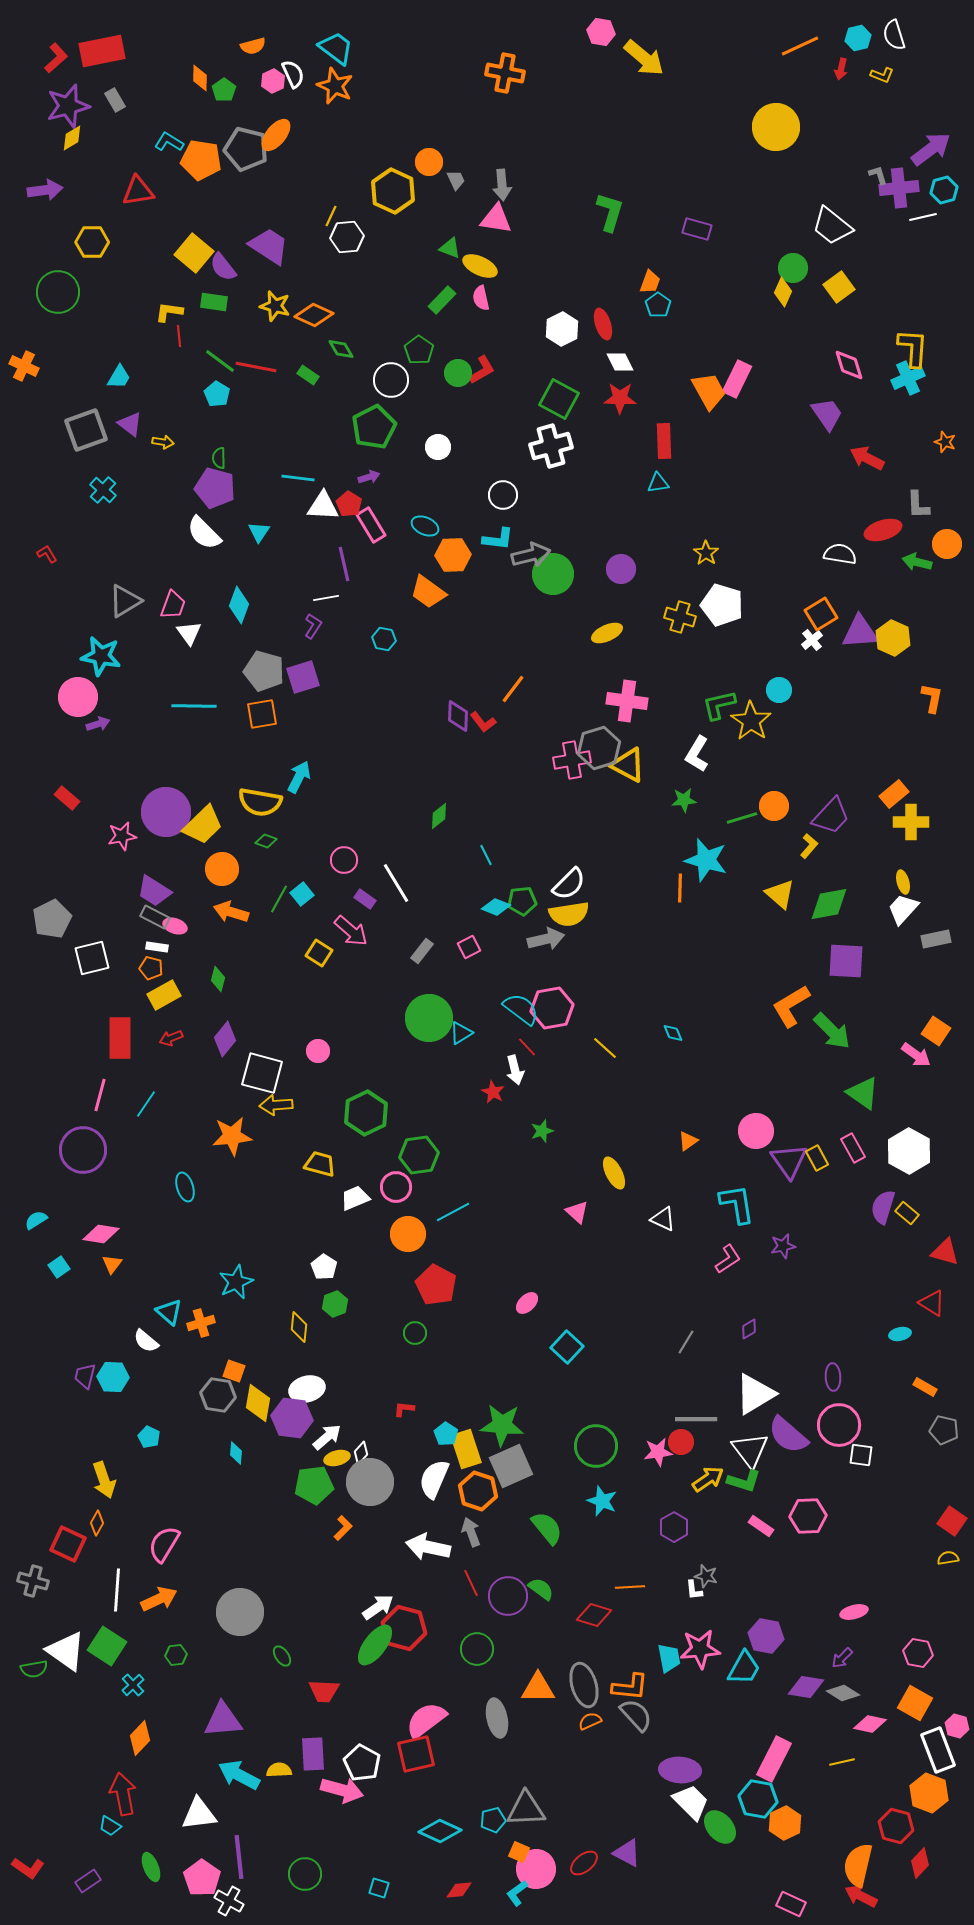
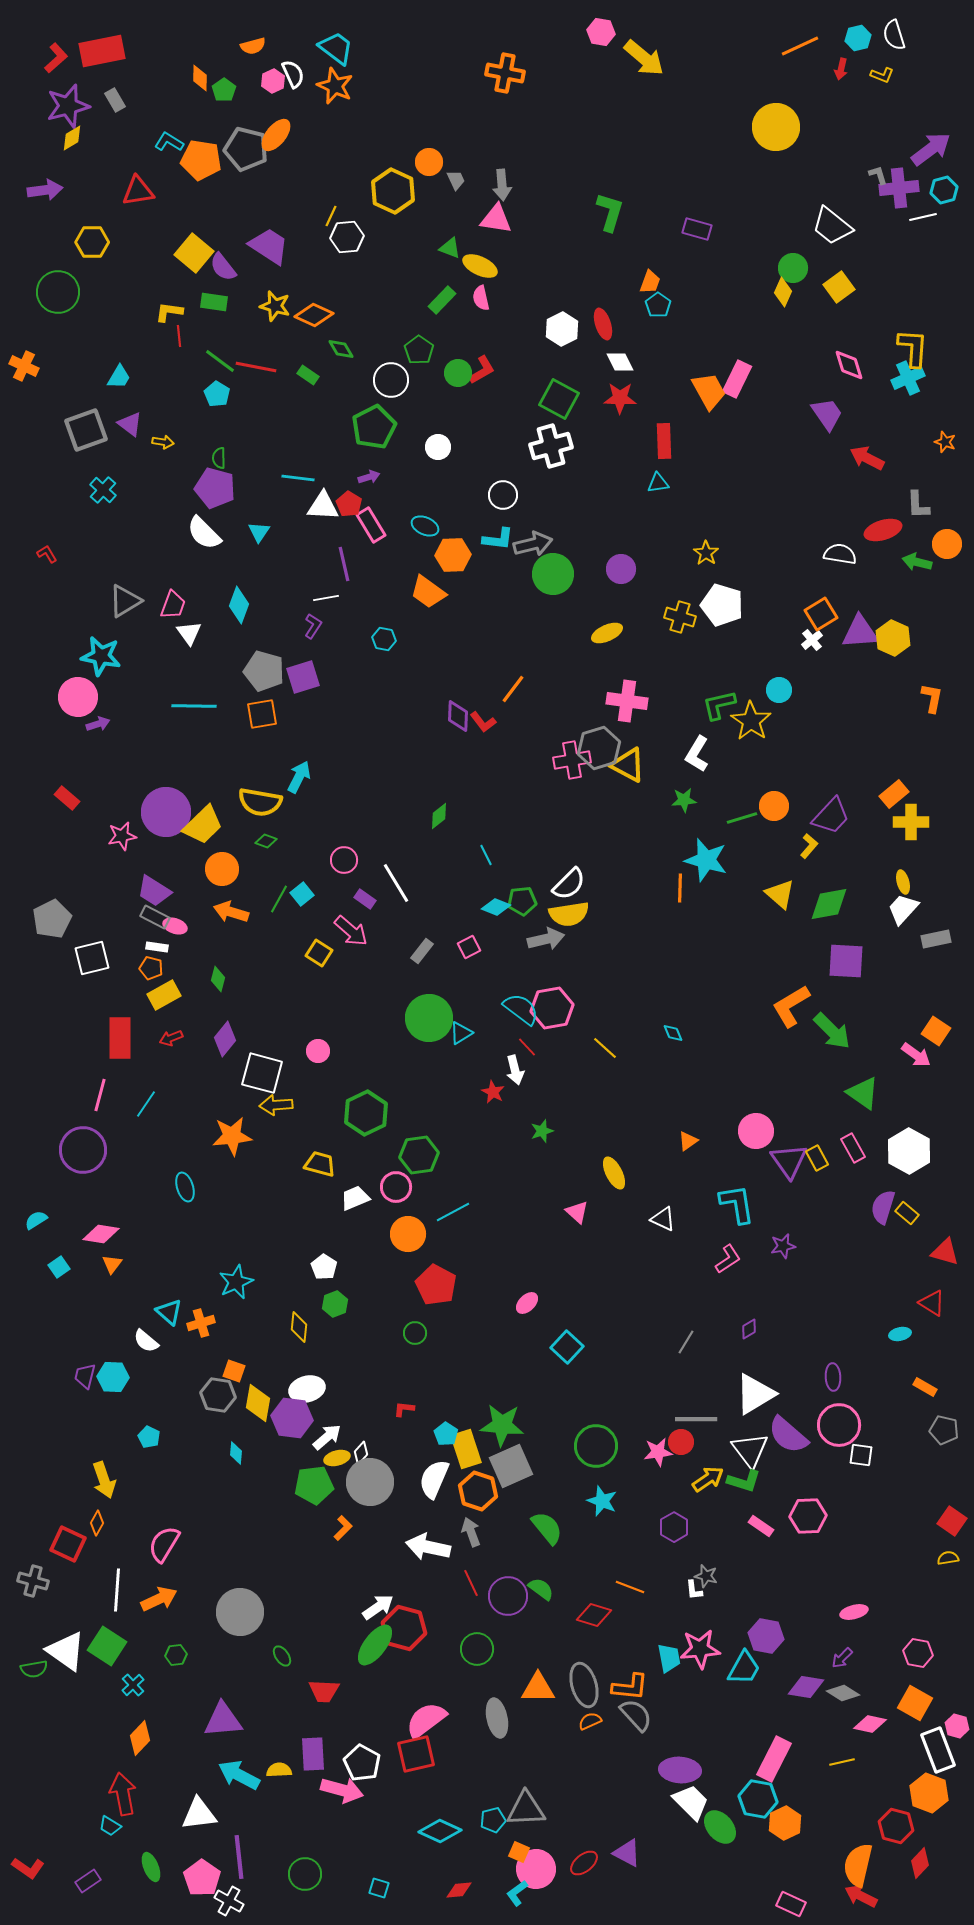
gray arrow at (531, 555): moved 2 px right, 11 px up
orange line at (630, 1587): rotated 24 degrees clockwise
